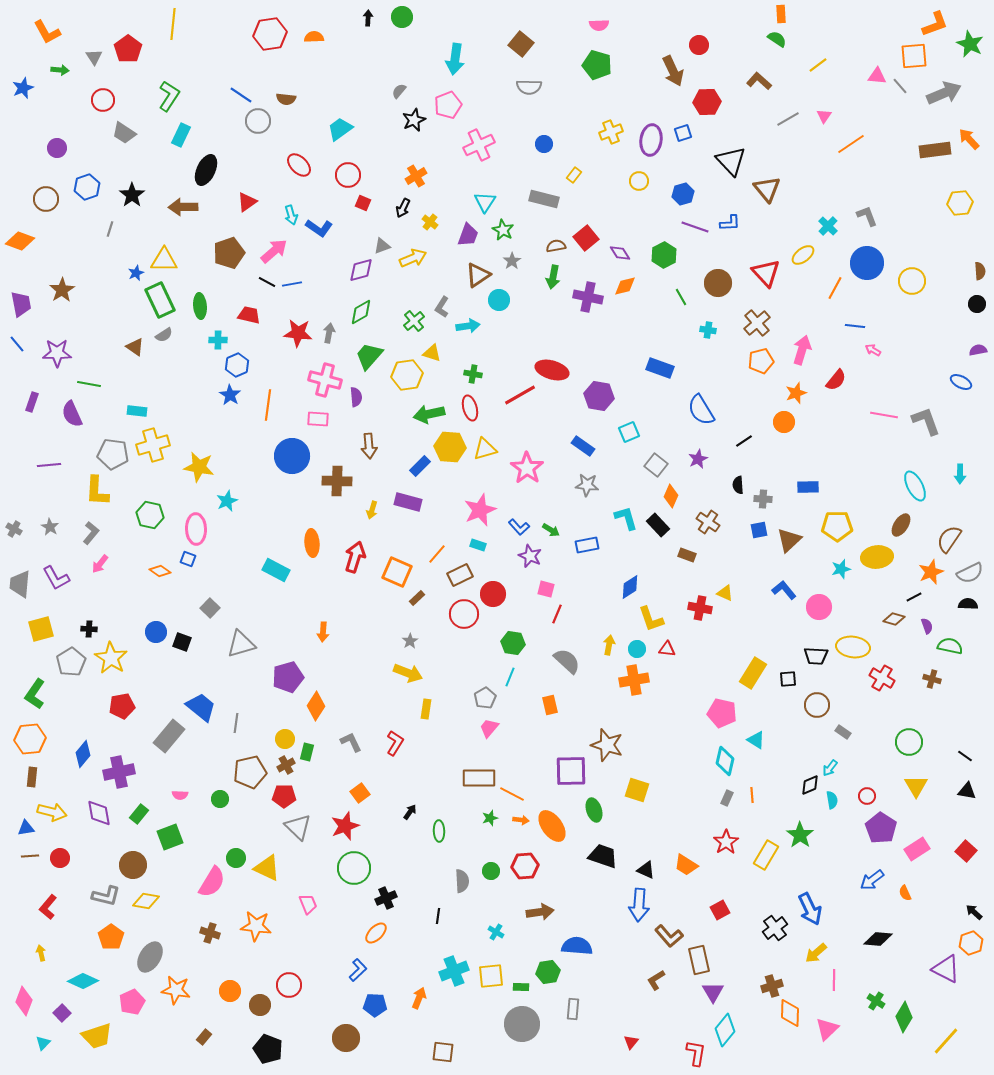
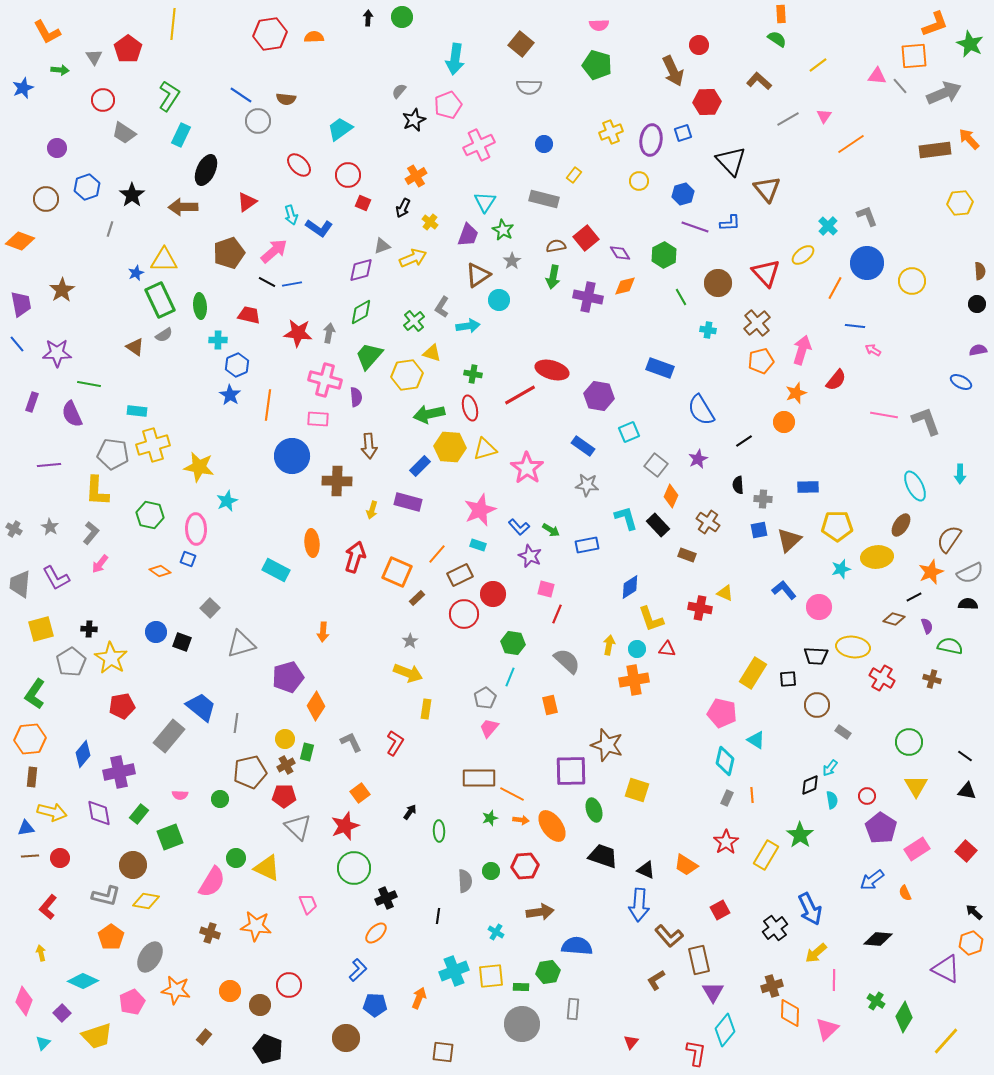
gray semicircle at (462, 881): moved 3 px right
